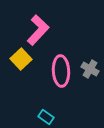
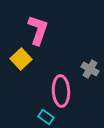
pink L-shape: rotated 24 degrees counterclockwise
pink ellipse: moved 20 px down
